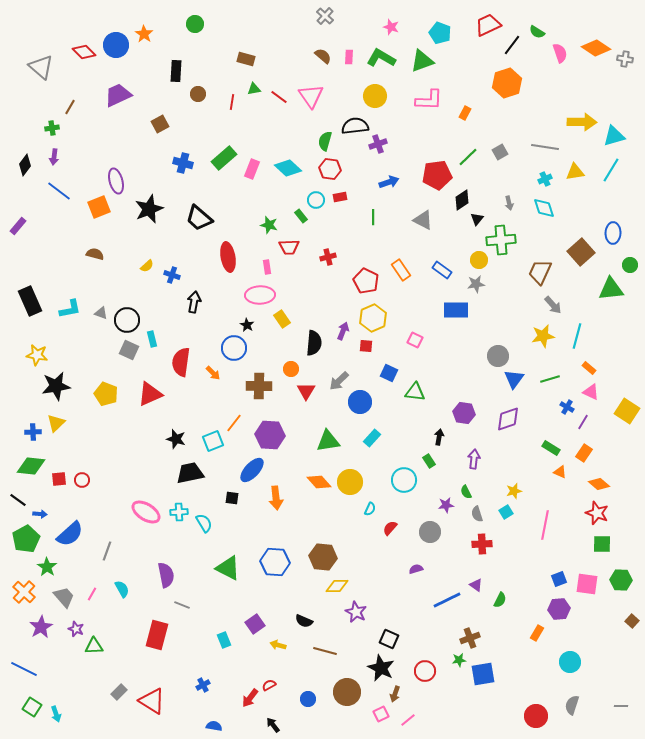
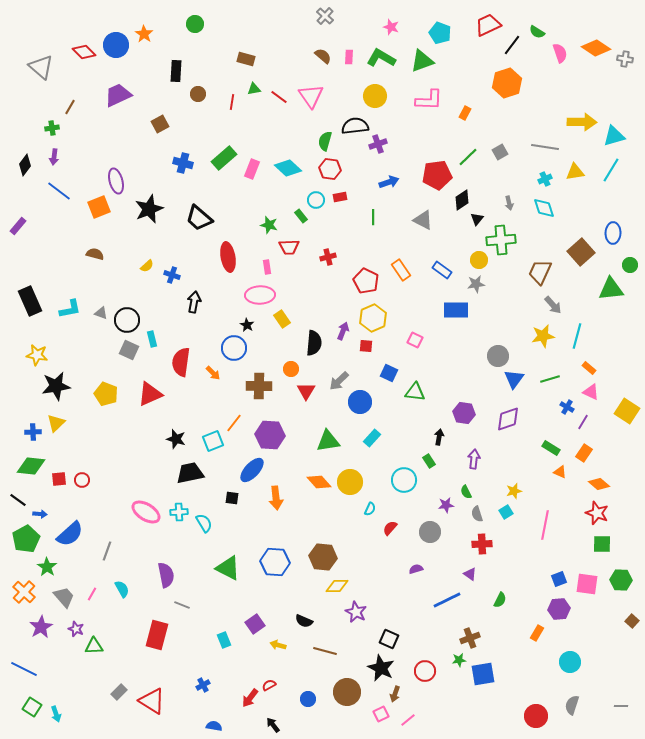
purple triangle at (476, 585): moved 6 px left, 11 px up
